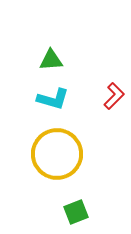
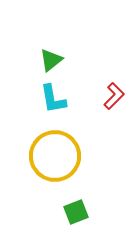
green triangle: rotated 35 degrees counterclockwise
cyan L-shape: rotated 64 degrees clockwise
yellow circle: moved 2 px left, 2 px down
